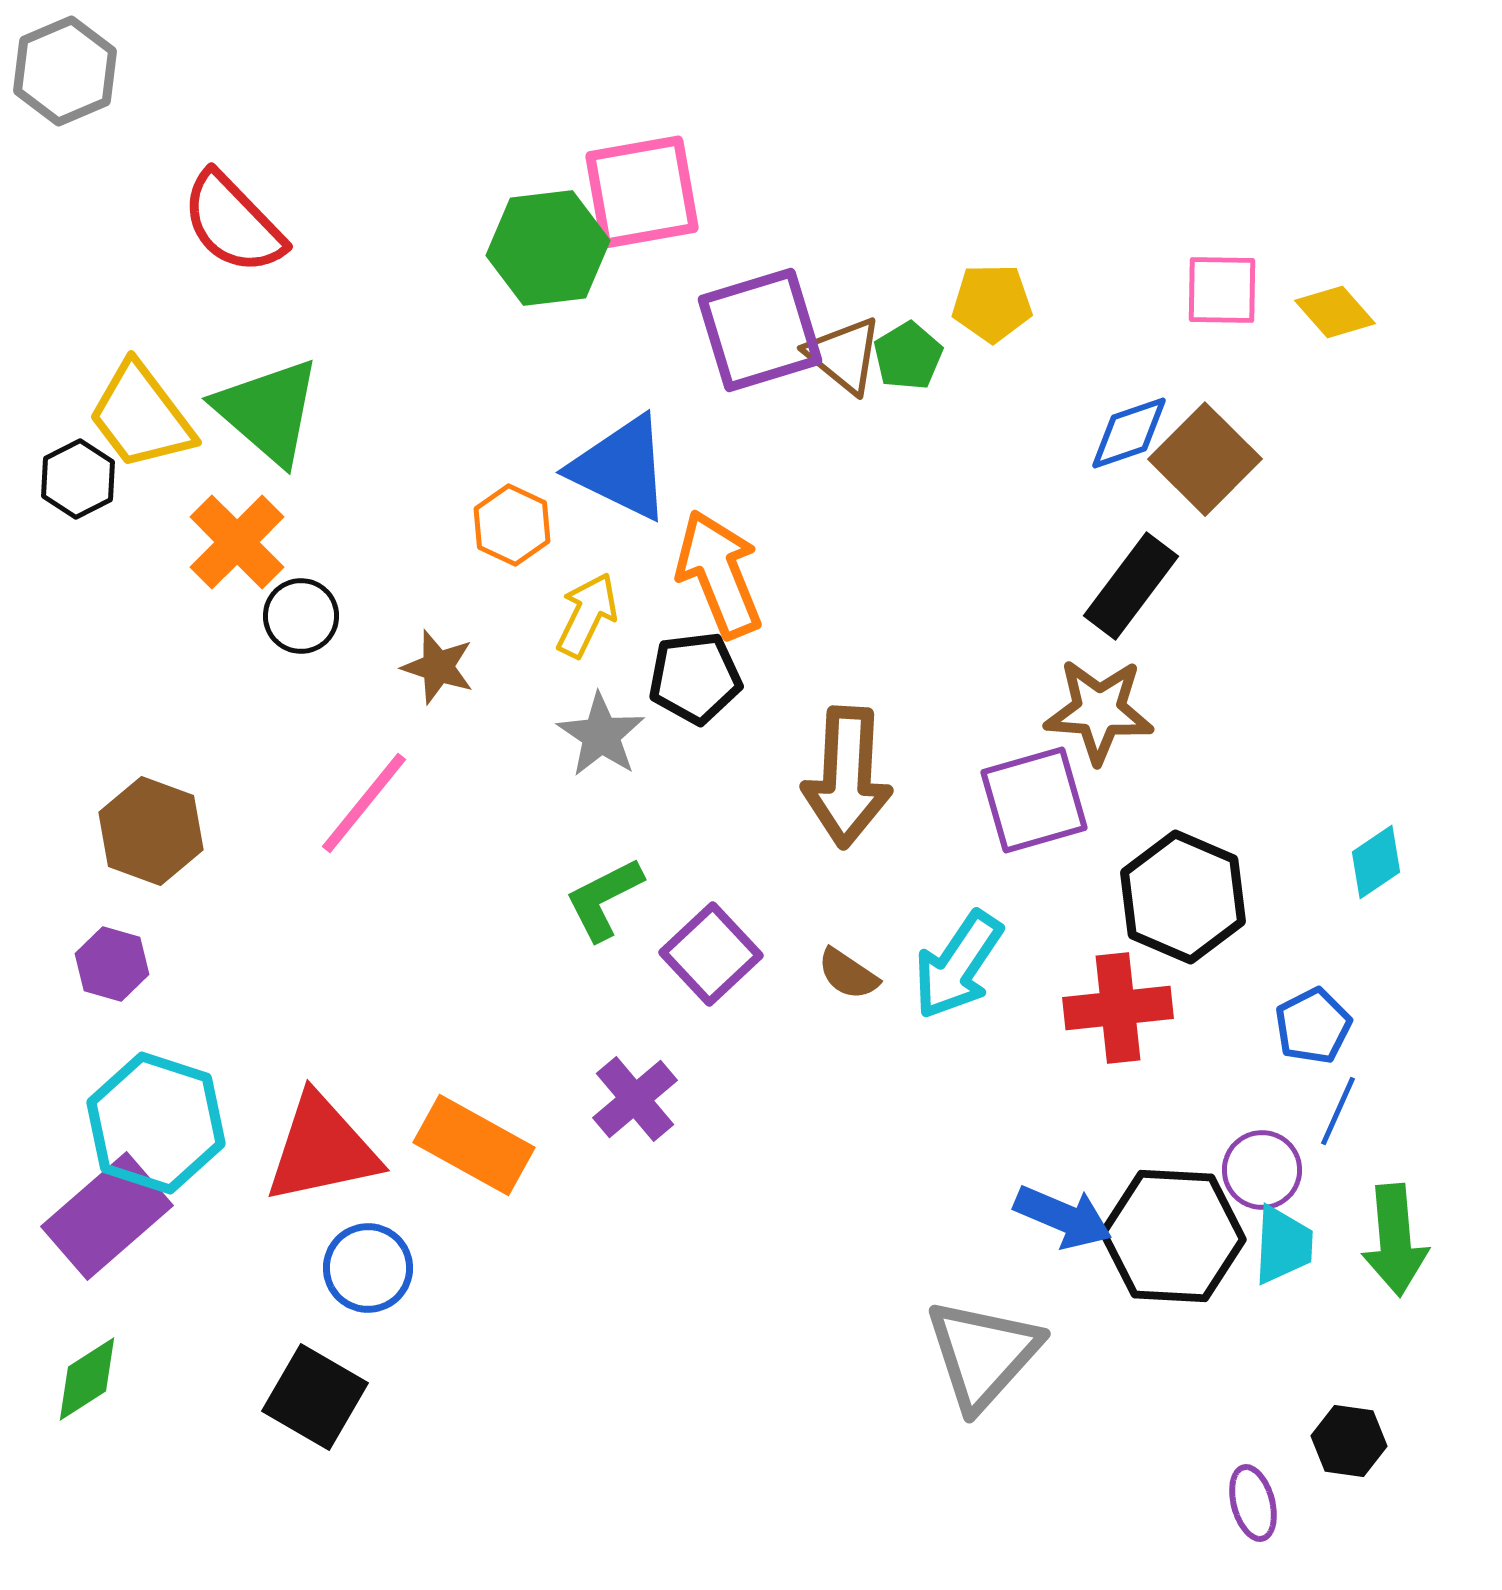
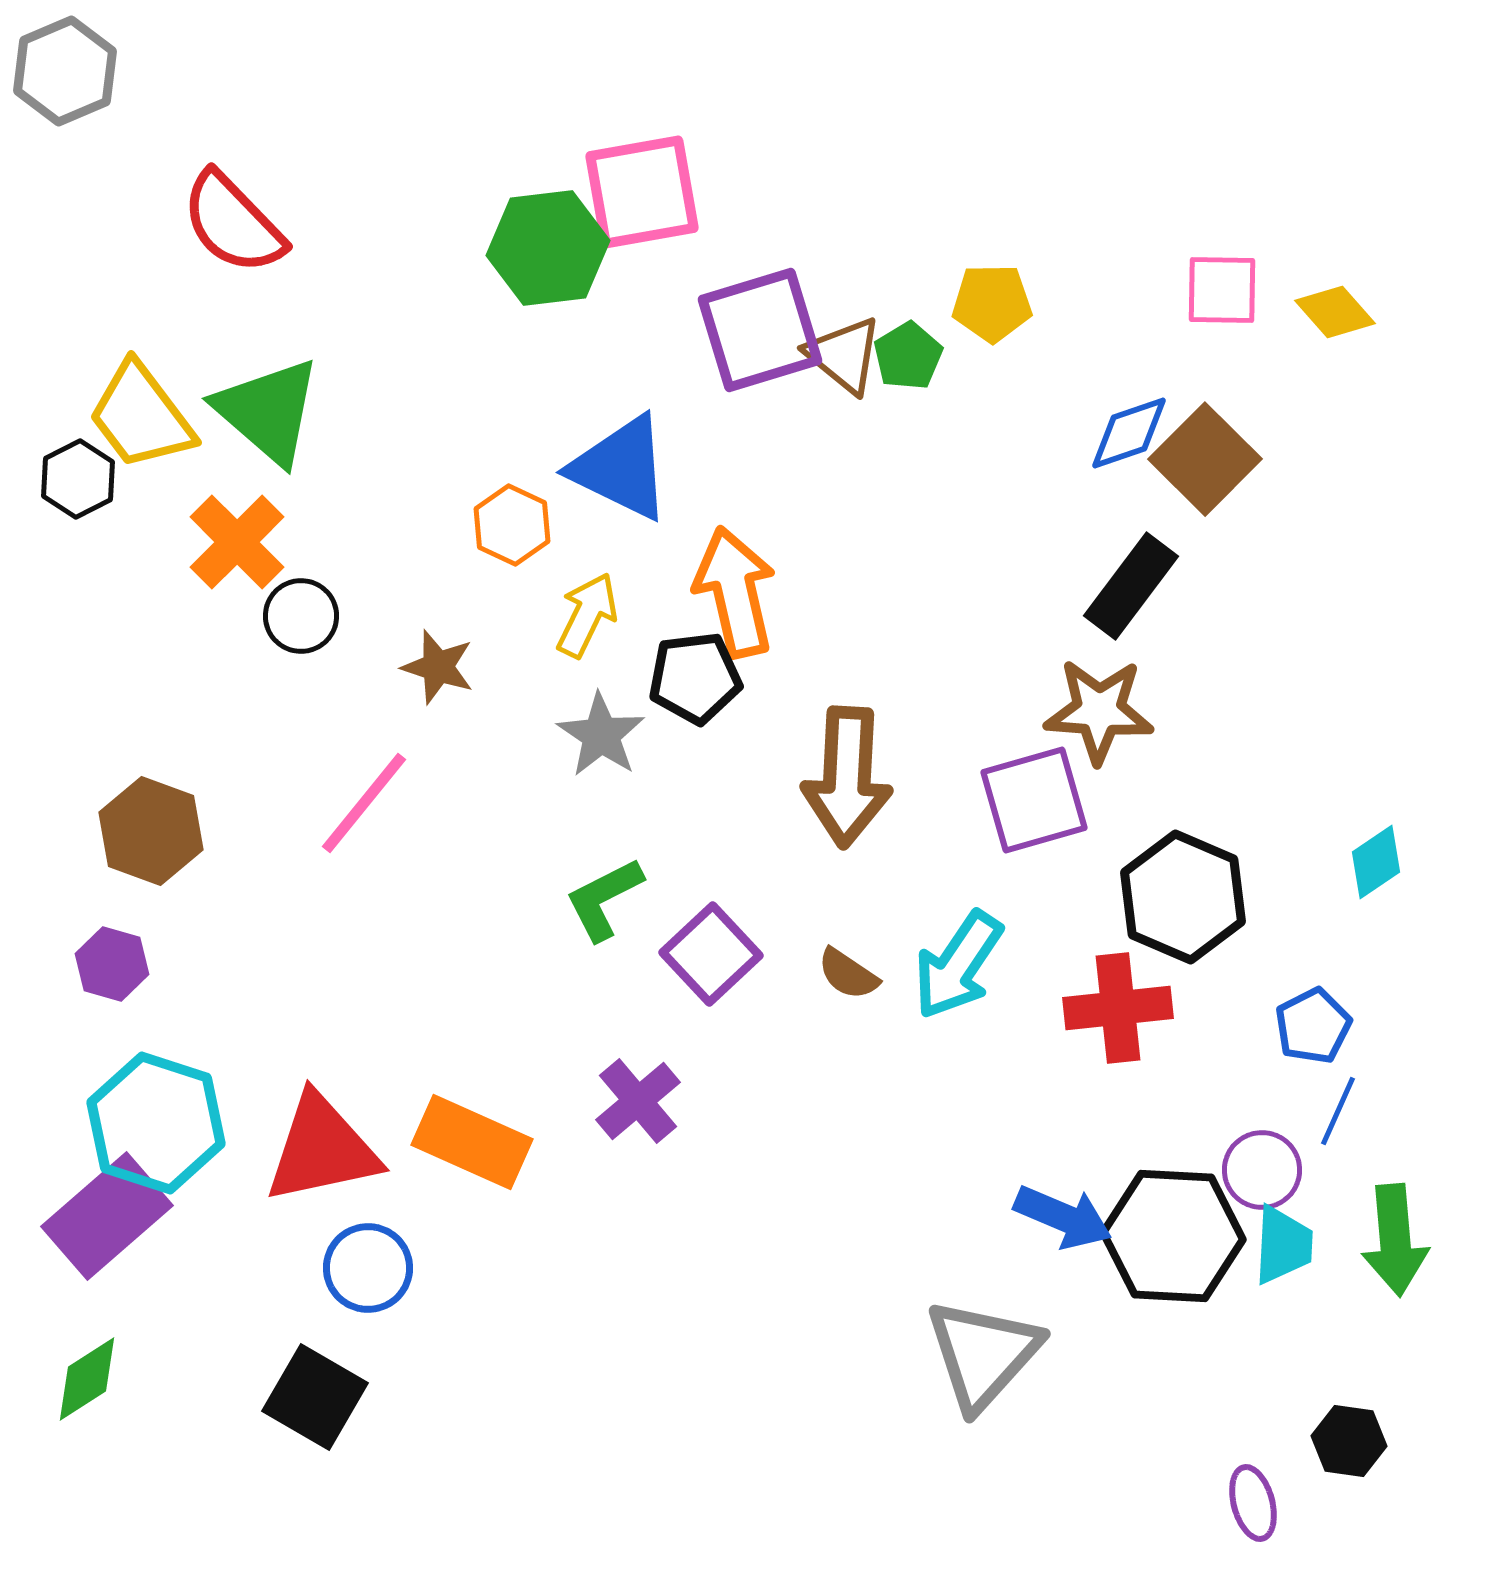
orange arrow at (719, 574): moved 16 px right, 18 px down; rotated 9 degrees clockwise
purple cross at (635, 1099): moved 3 px right, 2 px down
orange rectangle at (474, 1145): moved 2 px left, 3 px up; rotated 5 degrees counterclockwise
